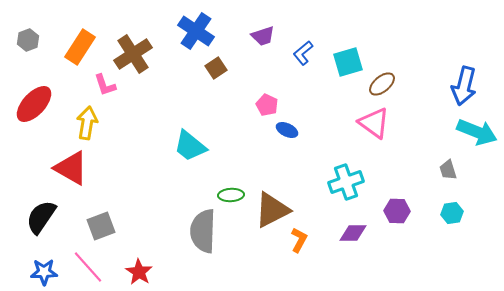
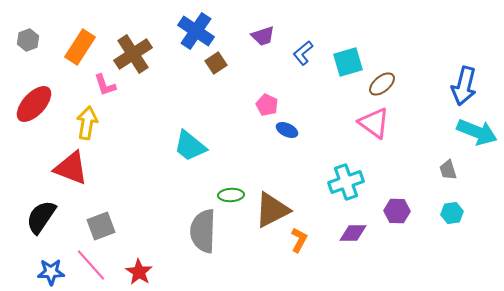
brown square: moved 5 px up
red triangle: rotated 9 degrees counterclockwise
pink line: moved 3 px right, 2 px up
blue star: moved 7 px right
